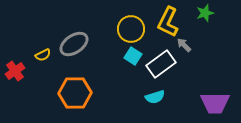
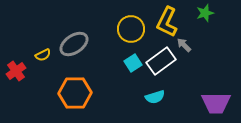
yellow L-shape: moved 1 px left
cyan square: moved 7 px down; rotated 24 degrees clockwise
white rectangle: moved 3 px up
red cross: moved 1 px right
purple trapezoid: moved 1 px right
